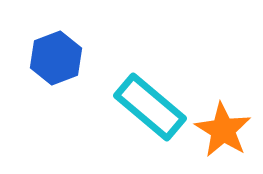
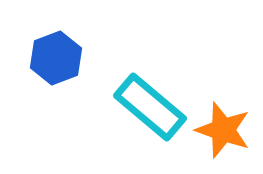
orange star: rotated 12 degrees counterclockwise
